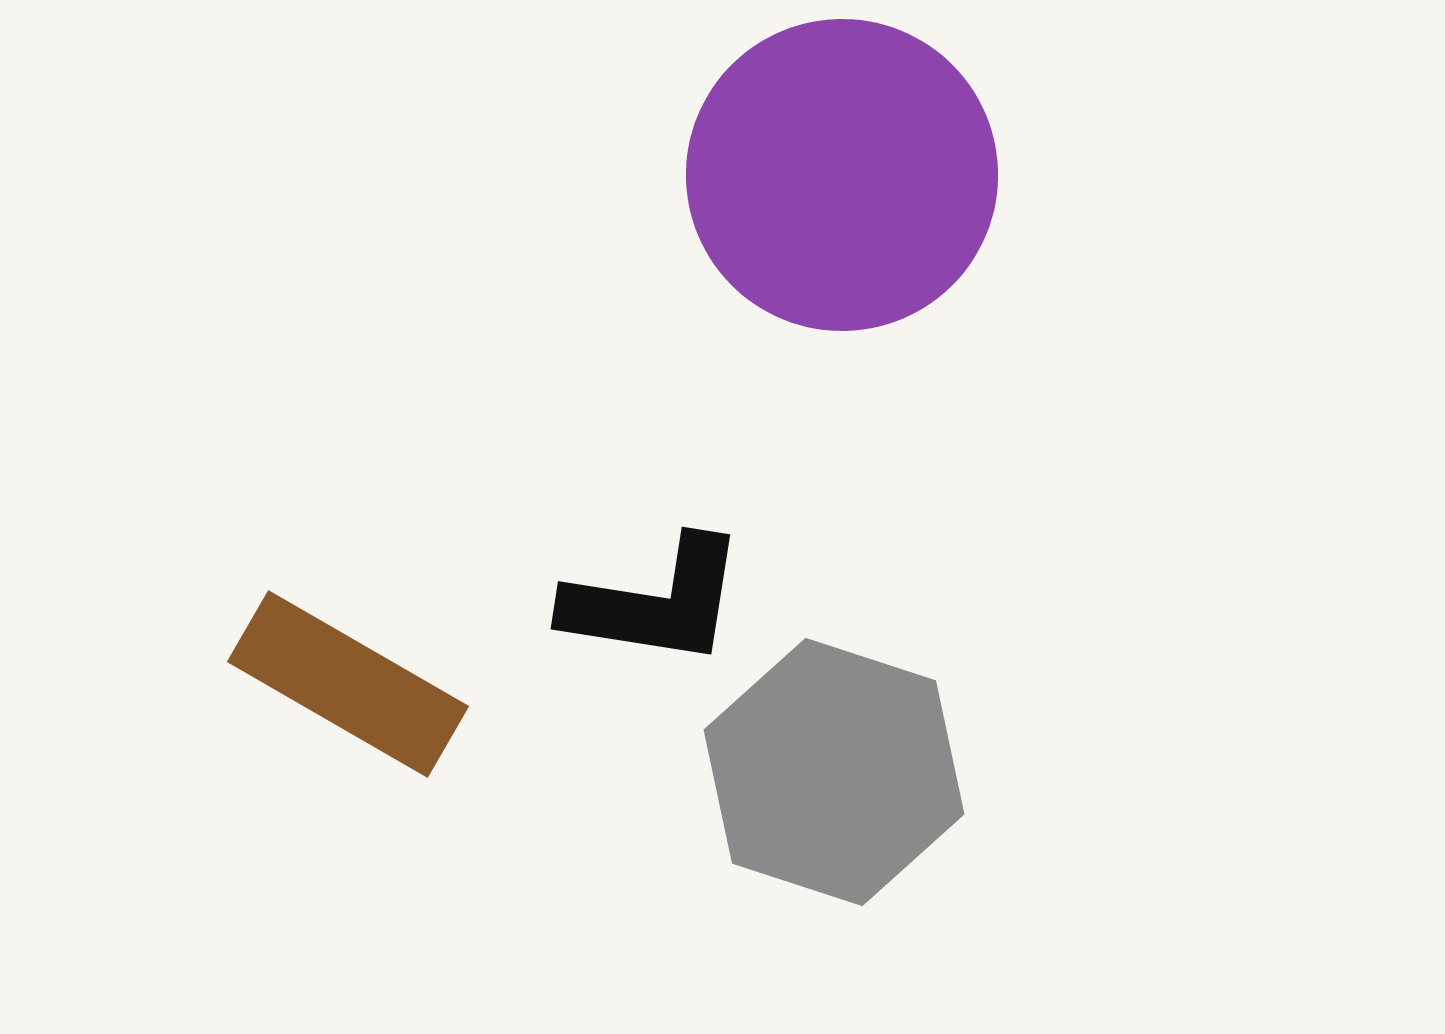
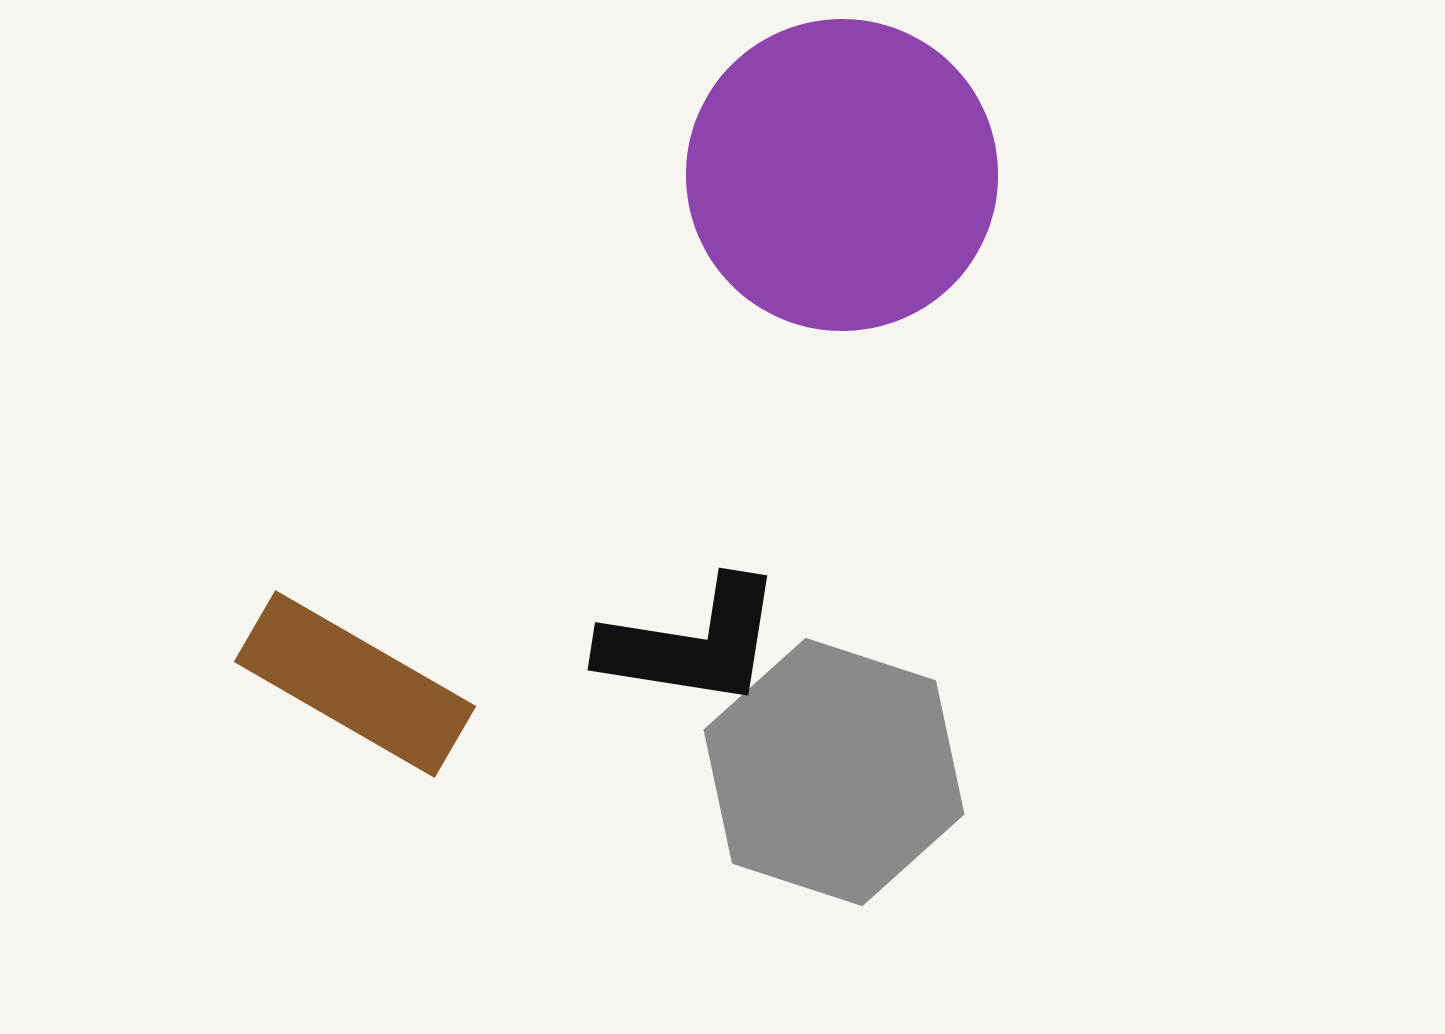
black L-shape: moved 37 px right, 41 px down
brown rectangle: moved 7 px right
